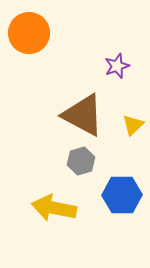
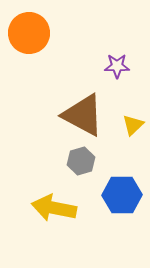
purple star: rotated 20 degrees clockwise
